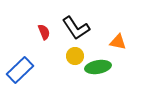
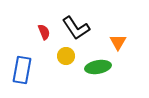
orange triangle: rotated 48 degrees clockwise
yellow circle: moved 9 px left
blue rectangle: moved 2 px right; rotated 36 degrees counterclockwise
